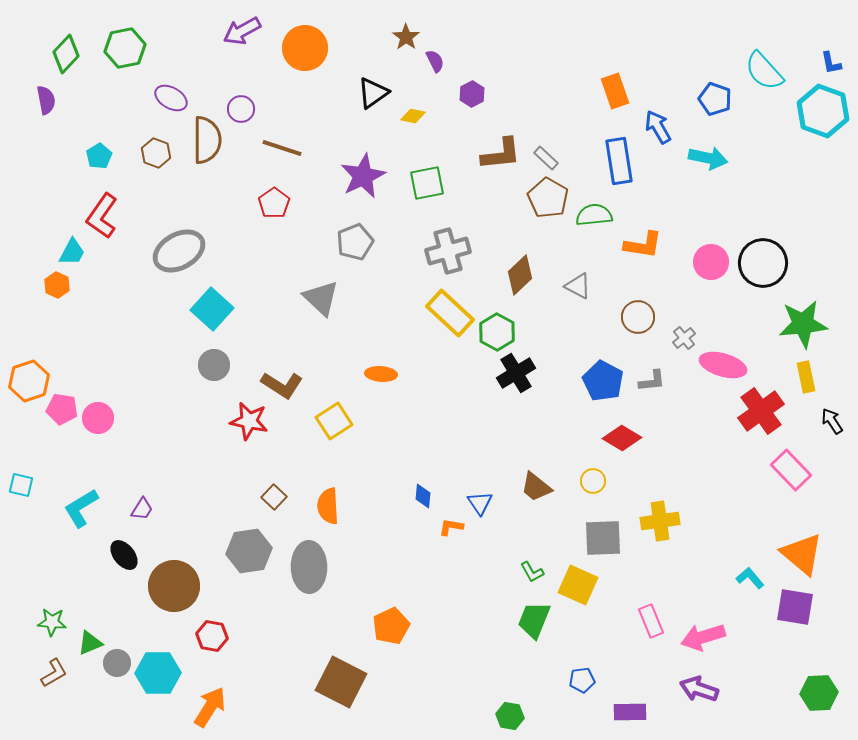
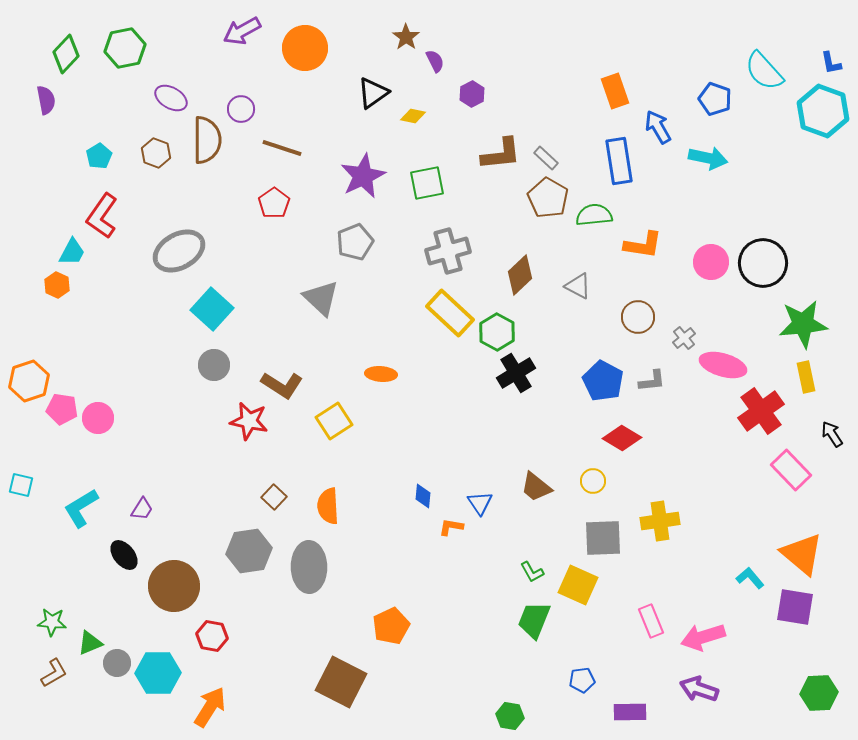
black arrow at (832, 421): moved 13 px down
